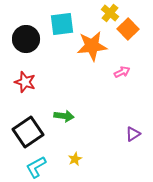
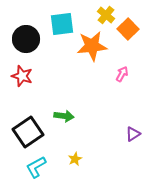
yellow cross: moved 4 px left, 2 px down
pink arrow: moved 2 px down; rotated 35 degrees counterclockwise
red star: moved 3 px left, 6 px up
